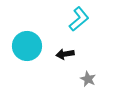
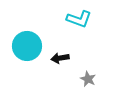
cyan L-shape: rotated 60 degrees clockwise
black arrow: moved 5 px left, 4 px down
